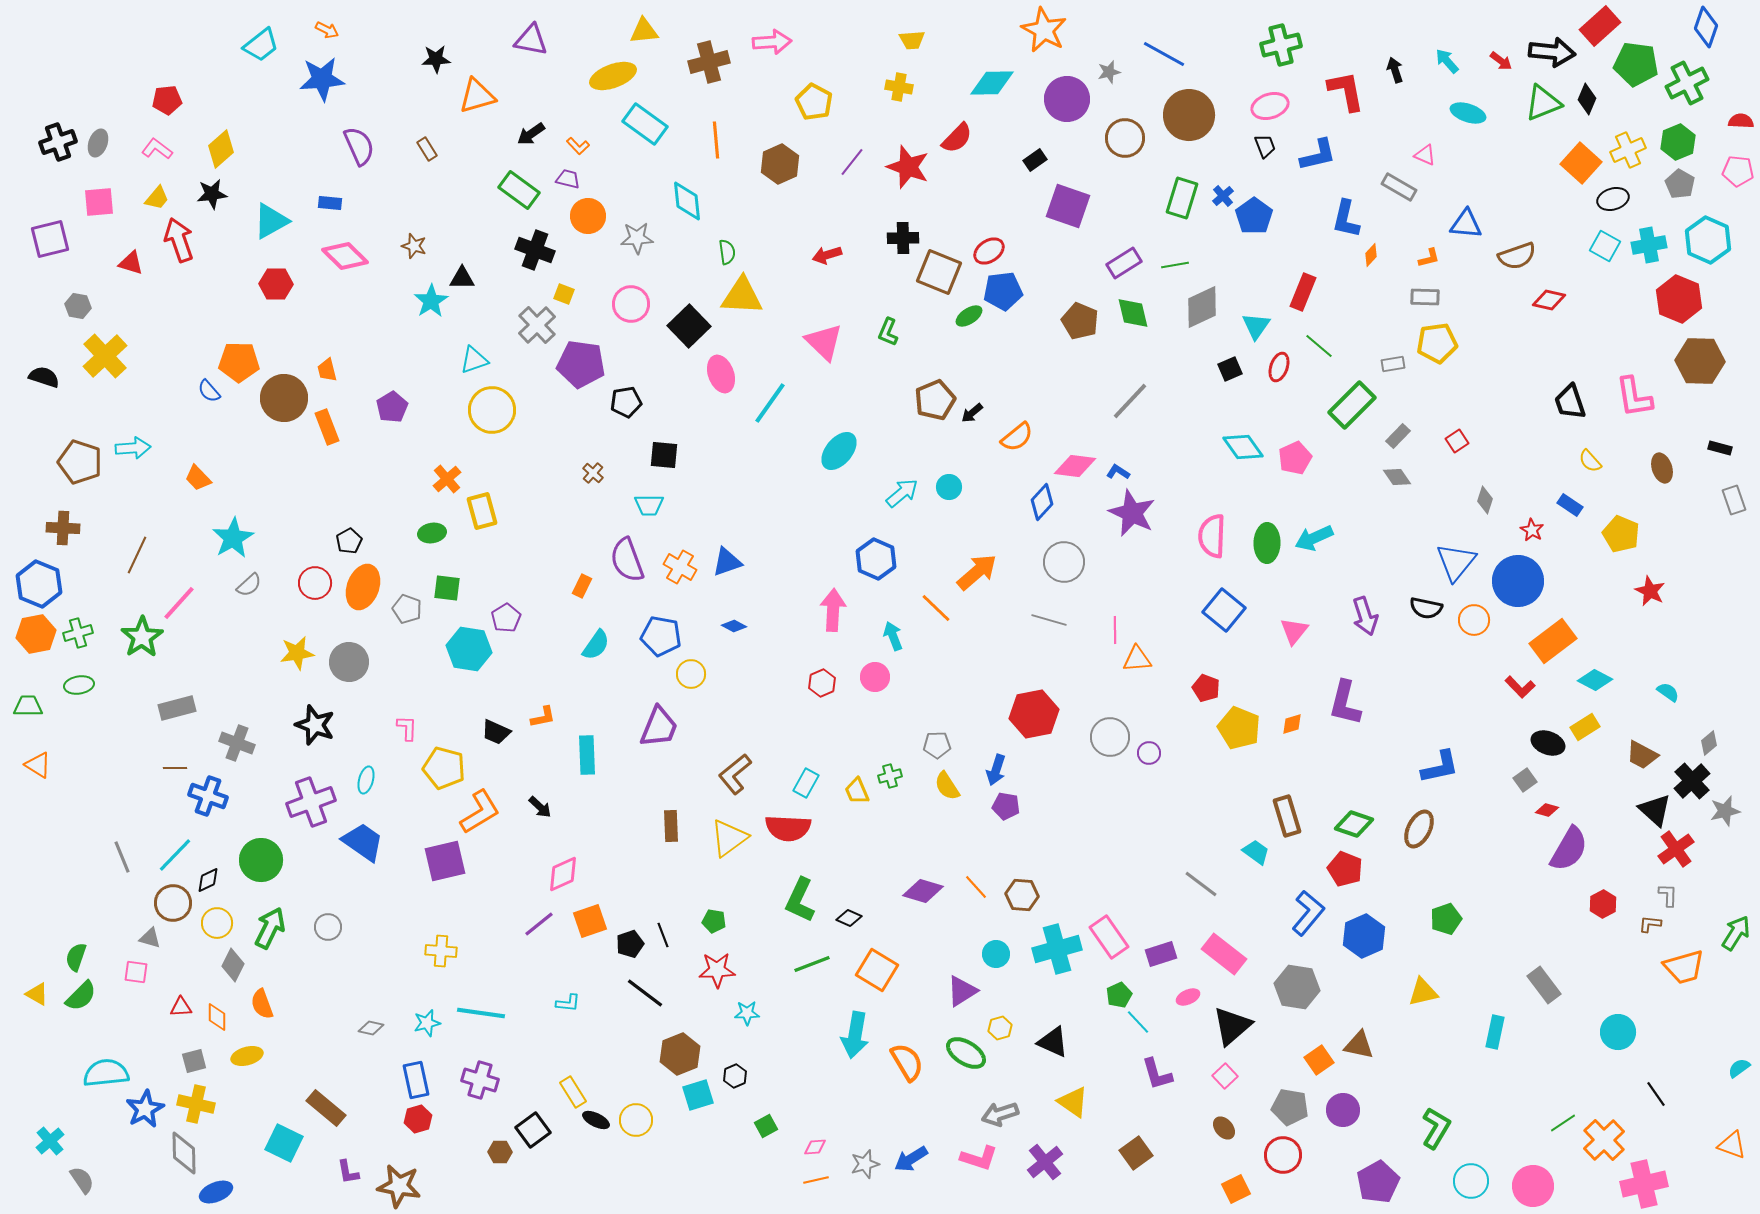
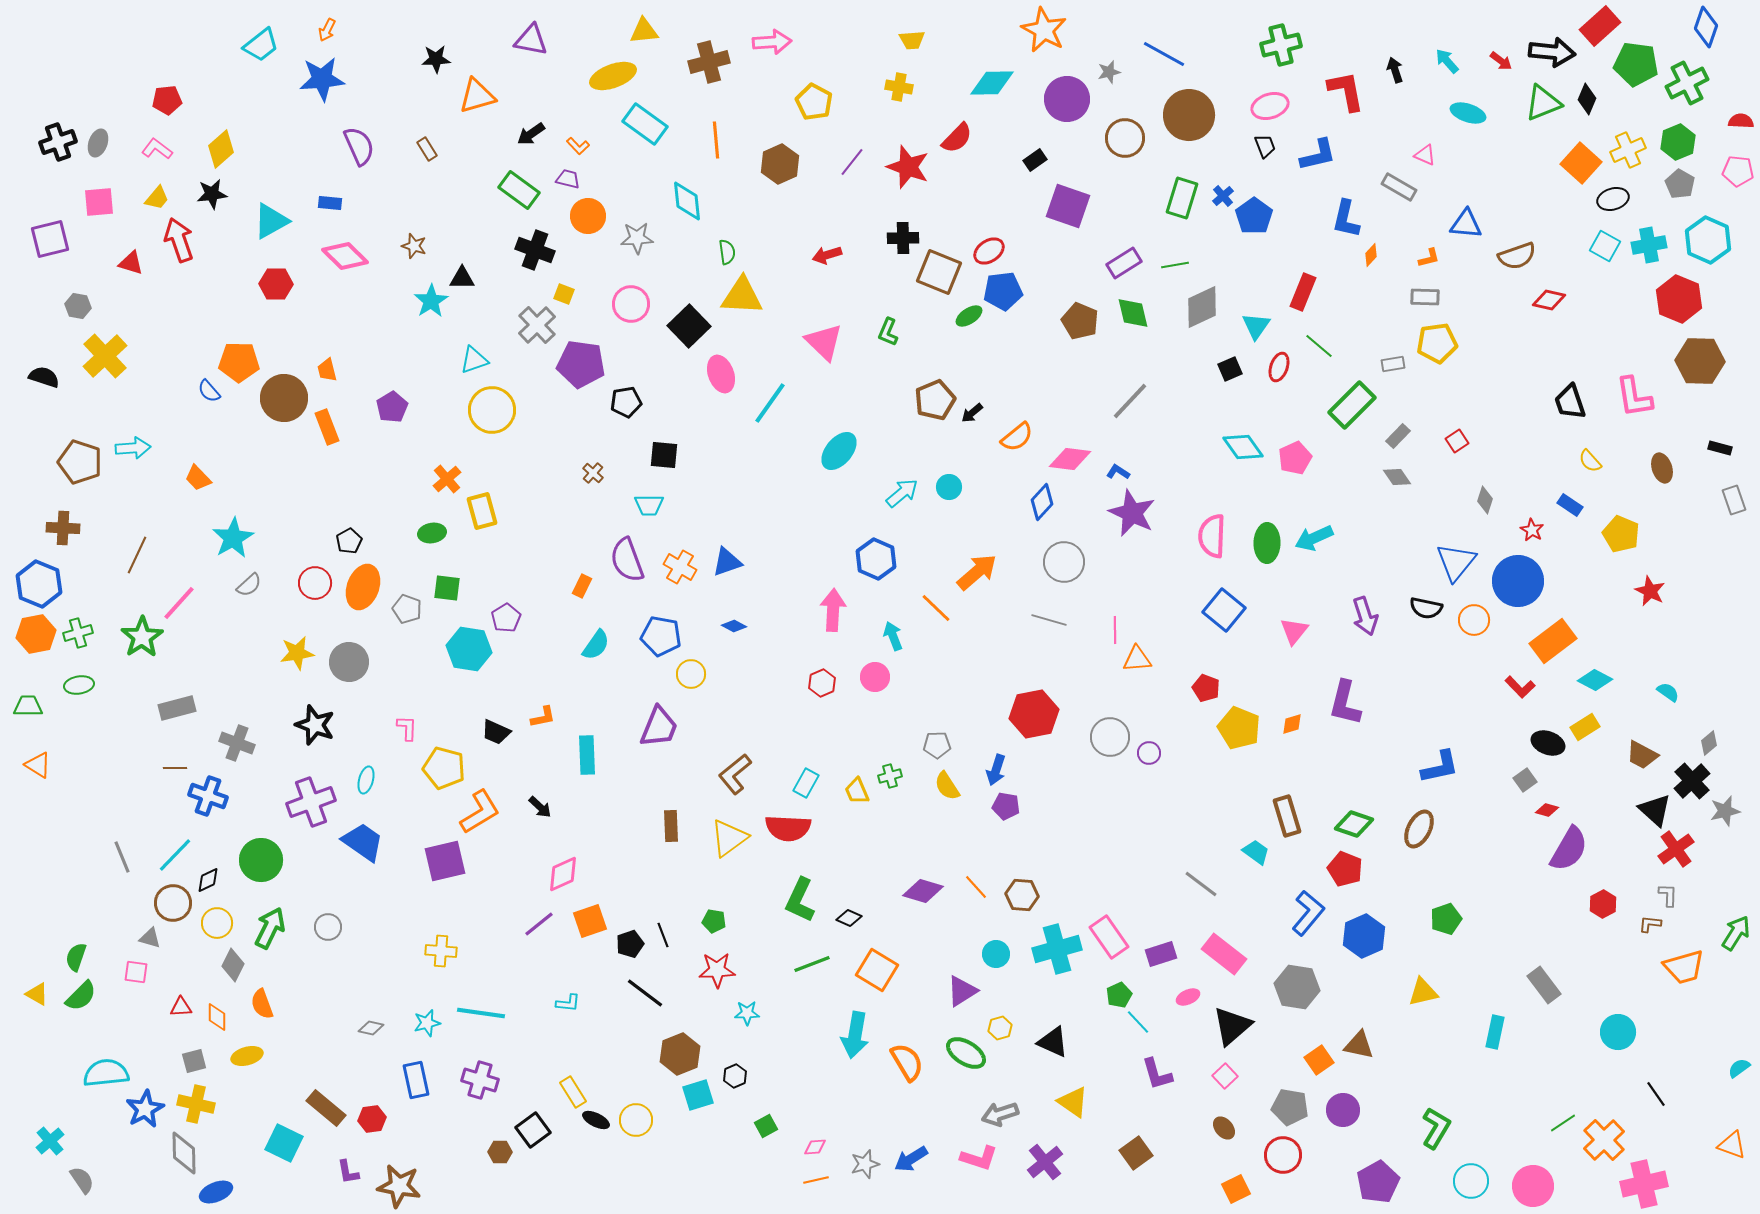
orange arrow at (327, 30): rotated 90 degrees clockwise
pink diamond at (1075, 466): moved 5 px left, 7 px up
red hexagon at (418, 1119): moved 46 px left; rotated 8 degrees clockwise
